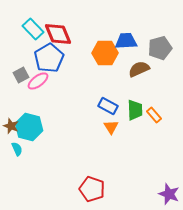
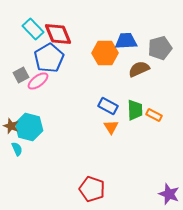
orange rectangle: rotated 21 degrees counterclockwise
